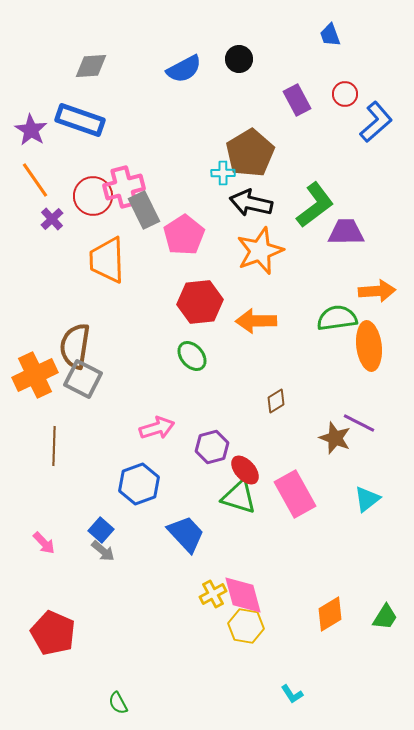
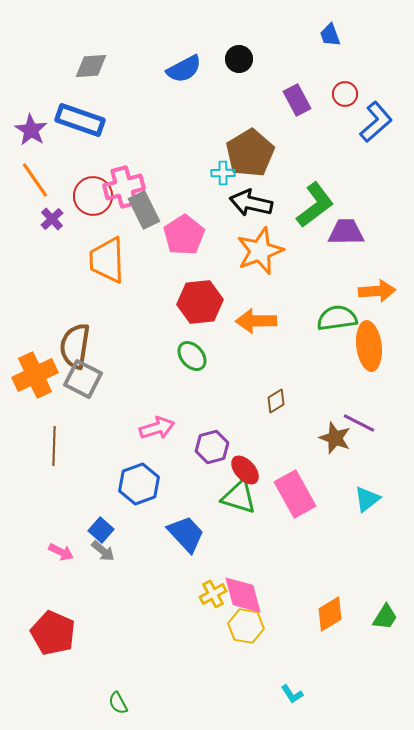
pink arrow at (44, 543): moved 17 px right, 9 px down; rotated 20 degrees counterclockwise
